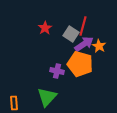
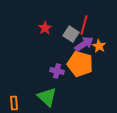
red line: moved 1 px right, 1 px up
green triangle: rotated 30 degrees counterclockwise
